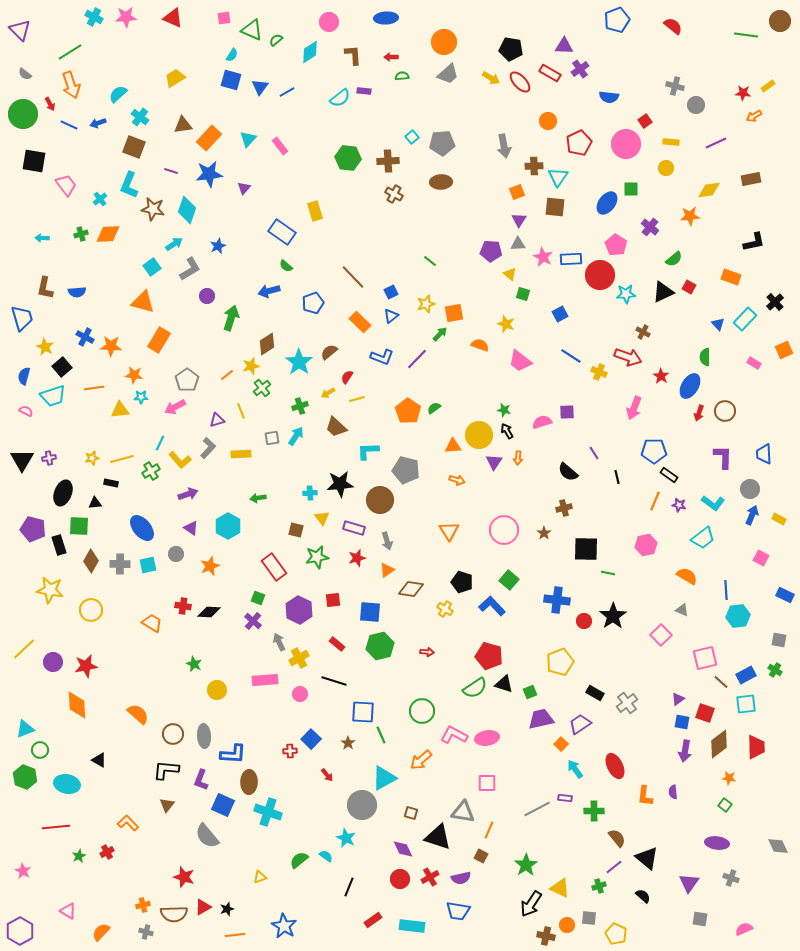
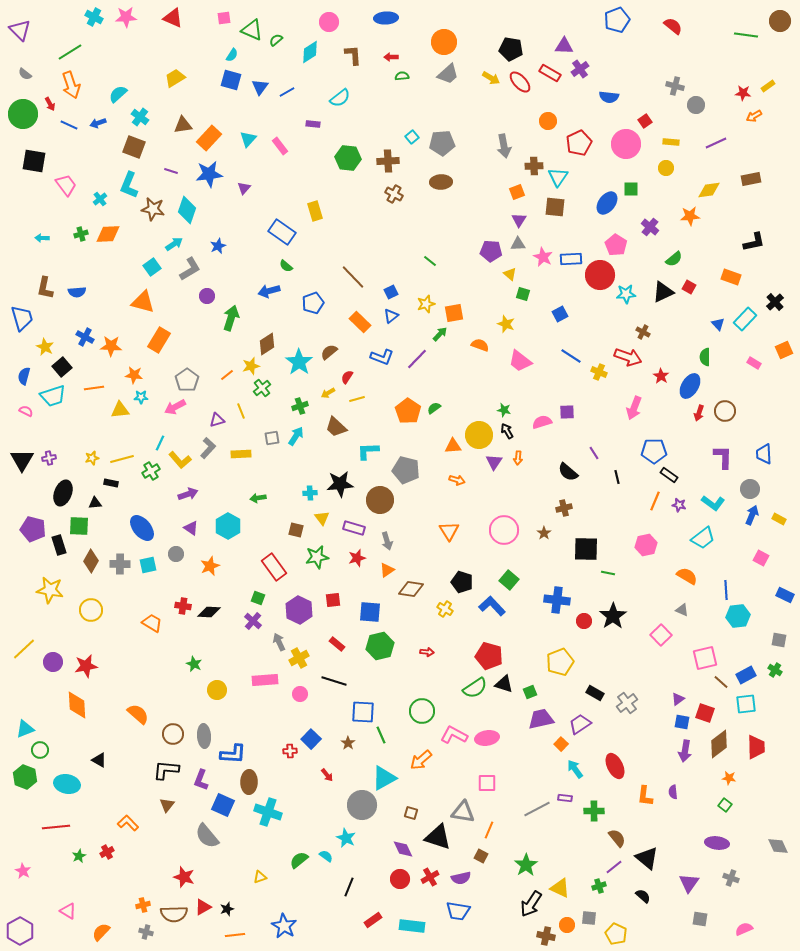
purple rectangle at (364, 91): moved 51 px left, 33 px down
